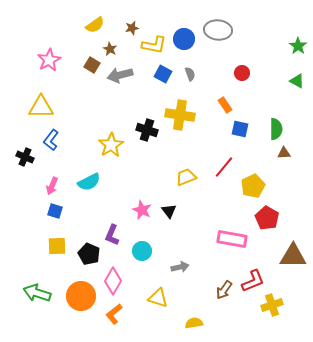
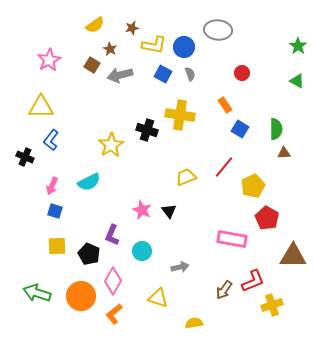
blue circle at (184, 39): moved 8 px down
blue square at (240, 129): rotated 18 degrees clockwise
